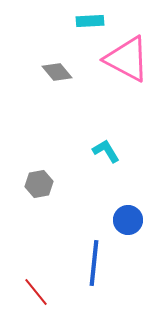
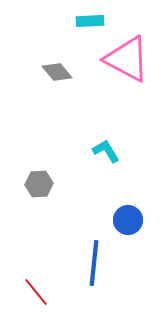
gray hexagon: rotated 8 degrees clockwise
